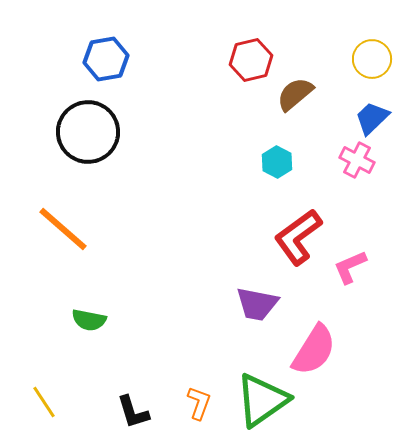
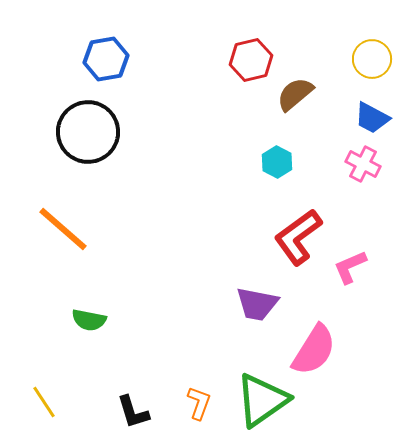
blue trapezoid: rotated 108 degrees counterclockwise
pink cross: moved 6 px right, 4 px down
